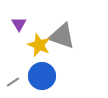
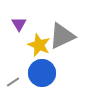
gray triangle: rotated 44 degrees counterclockwise
blue circle: moved 3 px up
